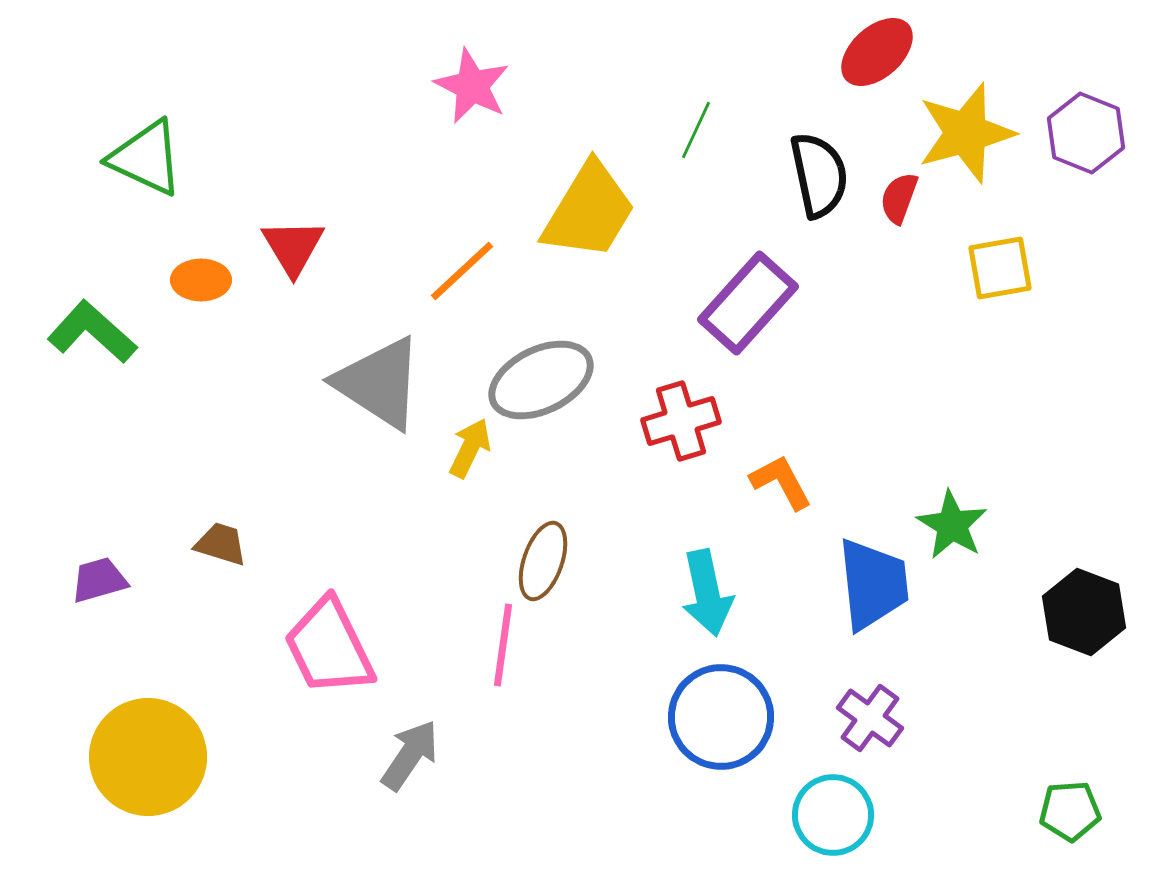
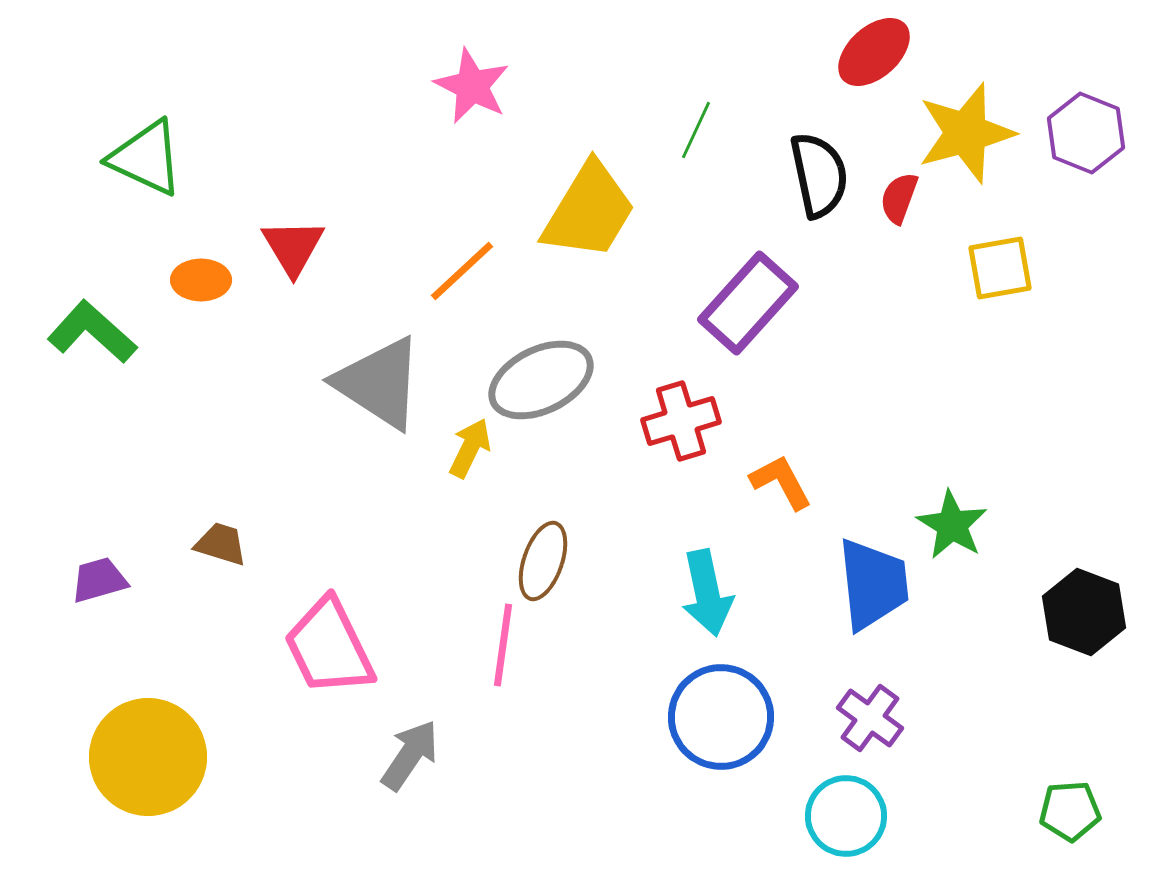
red ellipse: moved 3 px left
cyan circle: moved 13 px right, 1 px down
